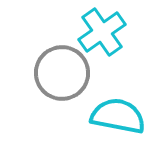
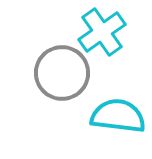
cyan semicircle: rotated 4 degrees counterclockwise
